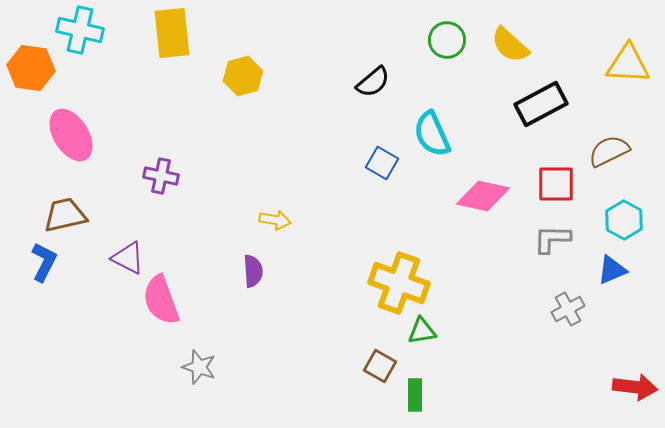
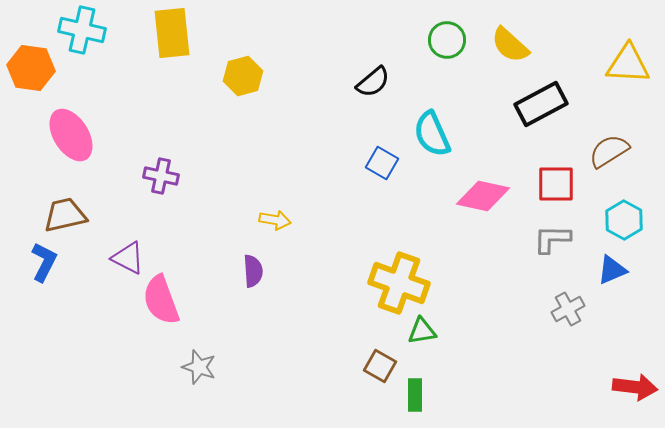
cyan cross: moved 2 px right
brown semicircle: rotated 6 degrees counterclockwise
